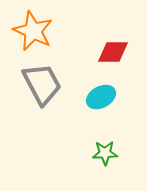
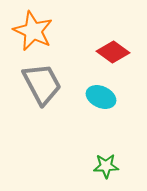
red diamond: rotated 36 degrees clockwise
cyan ellipse: rotated 52 degrees clockwise
green star: moved 1 px right, 13 px down
